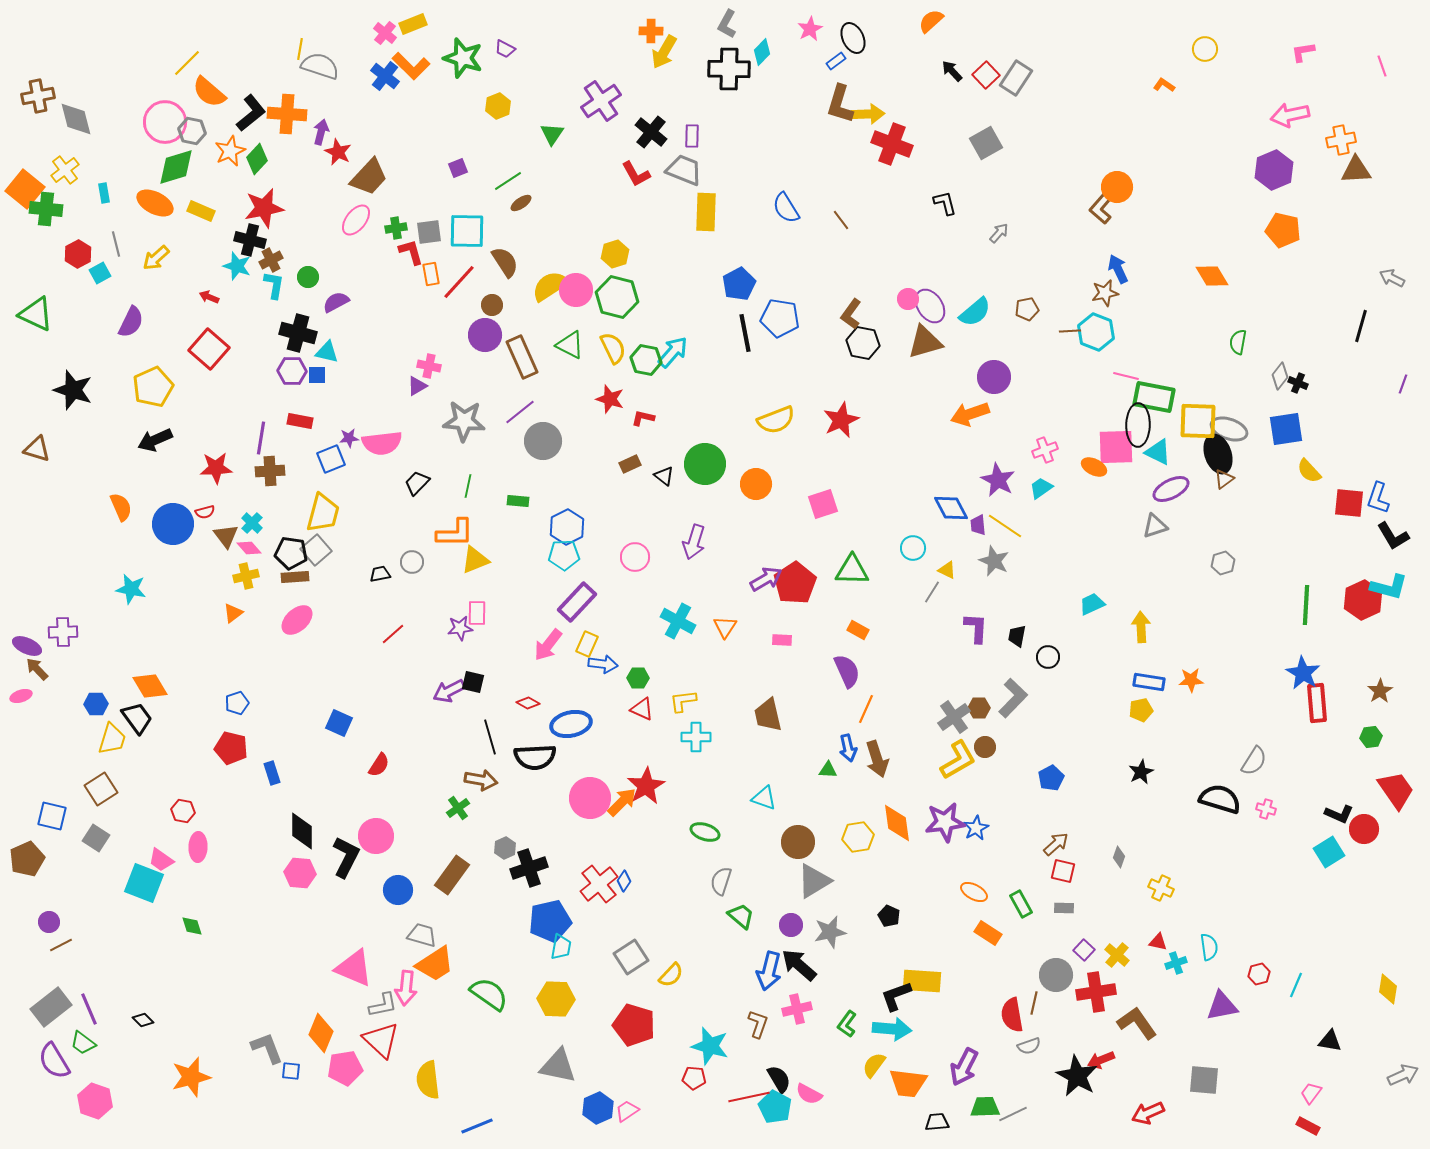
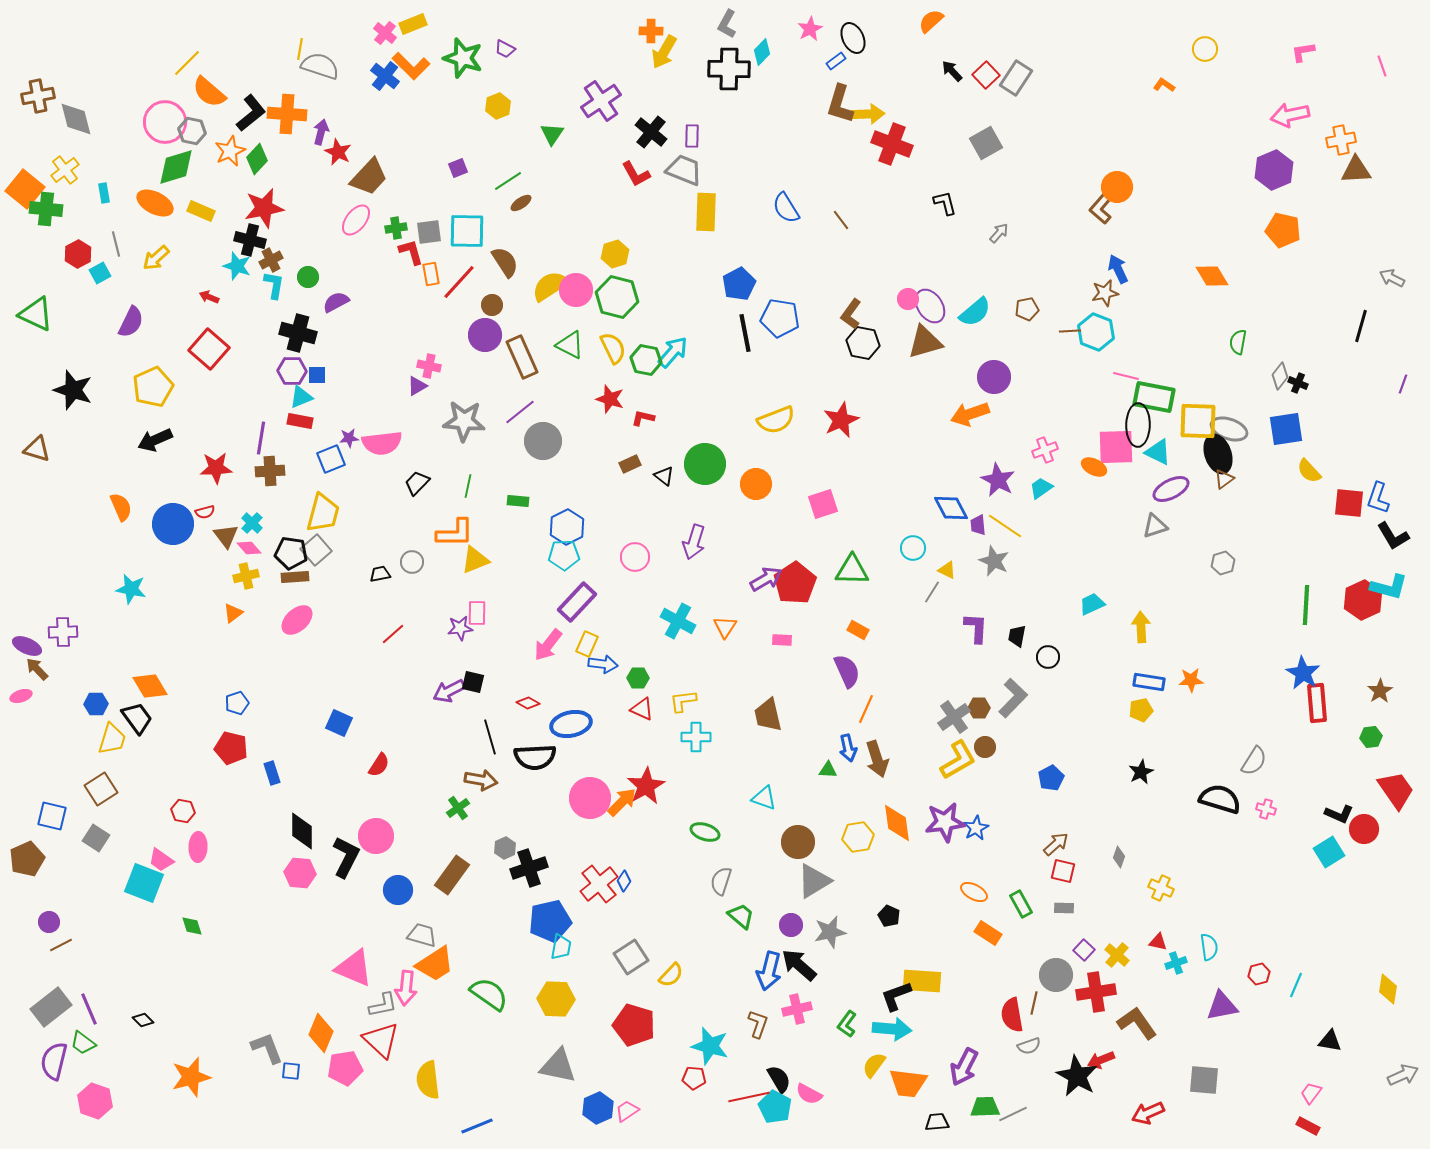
cyan triangle at (327, 352): moved 26 px left, 45 px down; rotated 35 degrees counterclockwise
purple semicircle at (54, 1061): rotated 45 degrees clockwise
